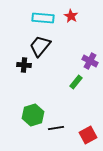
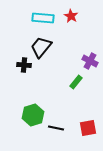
black trapezoid: moved 1 px right, 1 px down
black line: rotated 21 degrees clockwise
red square: moved 7 px up; rotated 18 degrees clockwise
